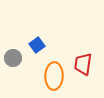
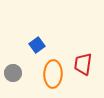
gray circle: moved 15 px down
orange ellipse: moved 1 px left, 2 px up
